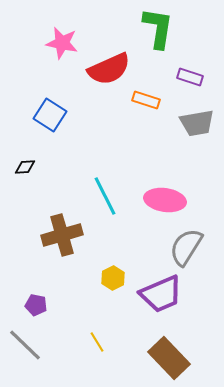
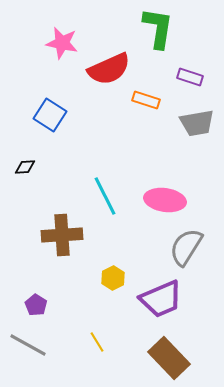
brown cross: rotated 12 degrees clockwise
purple trapezoid: moved 5 px down
purple pentagon: rotated 20 degrees clockwise
gray line: moved 3 px right; rotated 15 degrees counterclockwise
